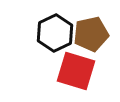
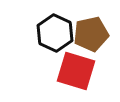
black hexagon: rotated 9 degrees counterclockwise
